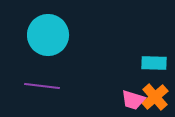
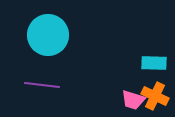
purple line: moved 1 px up
orange cross: moved 1 px up; rotated 24 degrees counterclockwise
